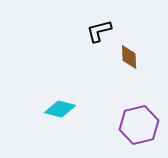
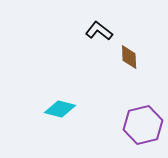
black L-shape: rotated 52 degrees clockwise
purple hexagon: moved 4 px right
